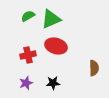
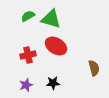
green triangle: rotated 40 degrees clockwise
red ellipse: rotated 15 degrees clockwise
brown semicircle: rotated 14 degrees counterclockwise
purple star: moved 2 px down
